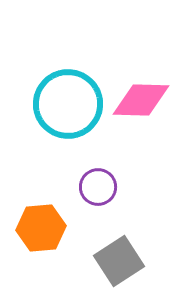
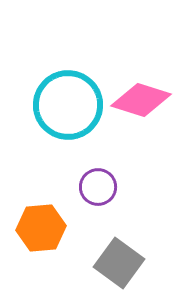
pink diamond: rotated 16 degrees clockwise
cyan circle: moved 1 px down
gray square: moved 2 px down; rotated 21 degrees counterclockwise
